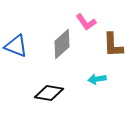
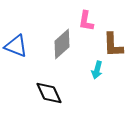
pink L-shape: moved 1 px up; rotated 45 degrees clockwise
cyan arrow: moved 9 px up; rotated 66 degrees counterclockwise
black diamond: rotated 56 degrees clockwise
